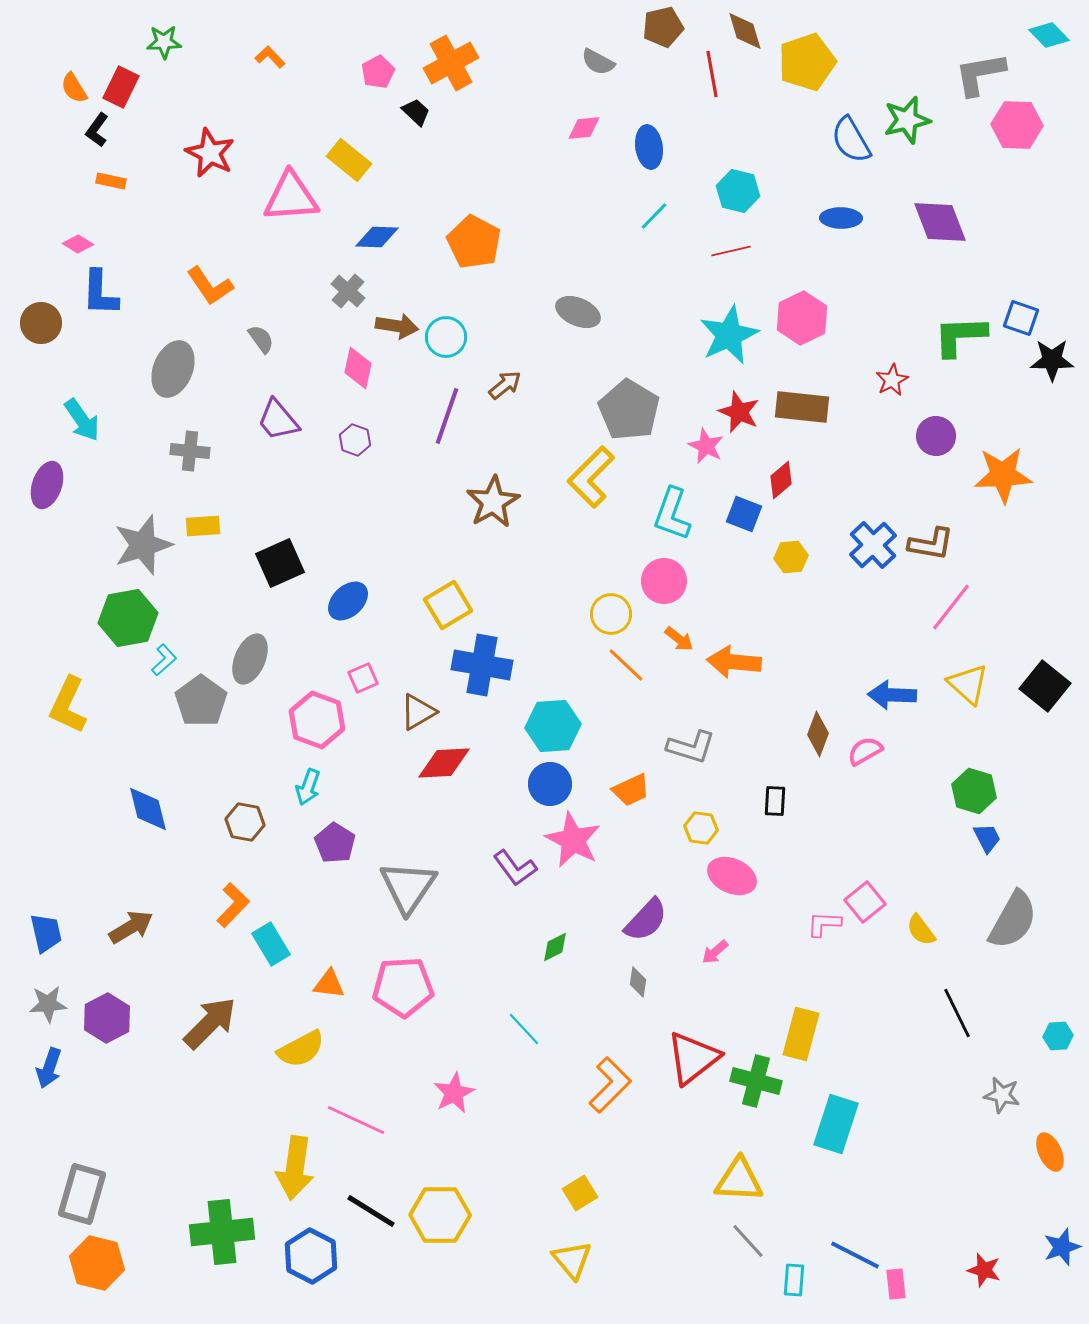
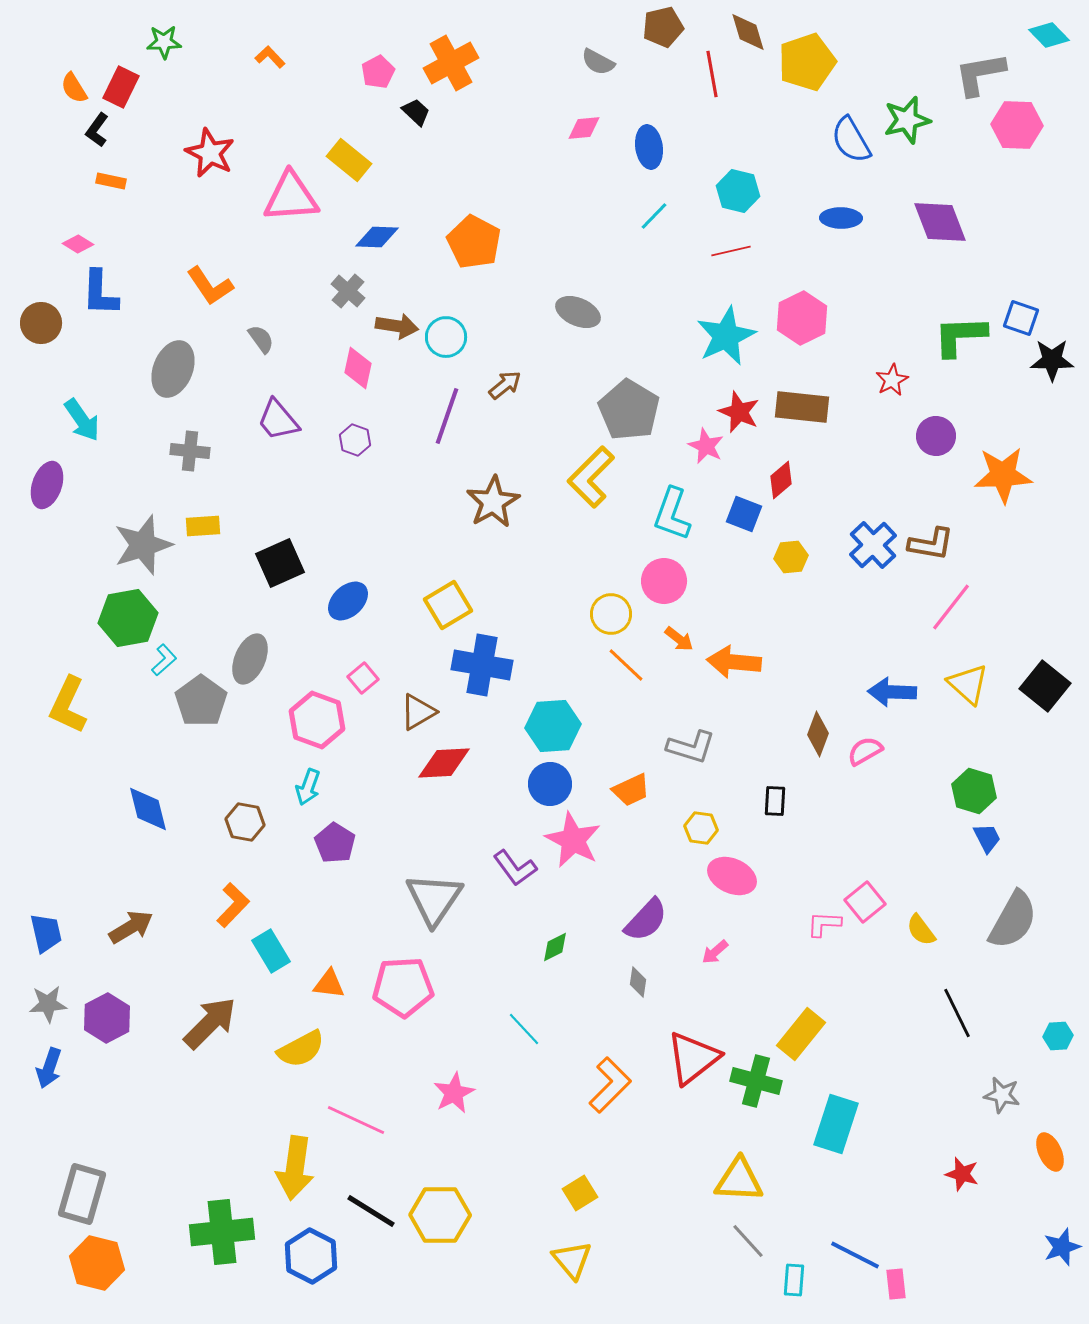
brown diamond at (745, 31): moved 3 px right, 1 px down
cyan star at (729, 335): moved 3 px left, 1 px down
pink square at (363, 678): rotated 16 degrees counterclockwise
blue arrow at (892, 695): moved 3 px up
gray triangle at (408, 887): moved 26 px right, 12 px down
cyan rectangle at (271, 944): moved 7 px down
yellow rectangle at (801, 1034): rotated 24 degrees clockwise
red star at (984, 1270): moved 22 px left, 96 px up
